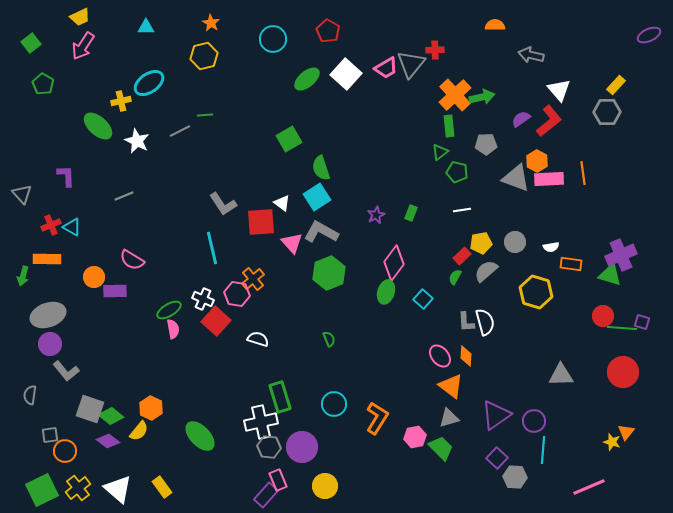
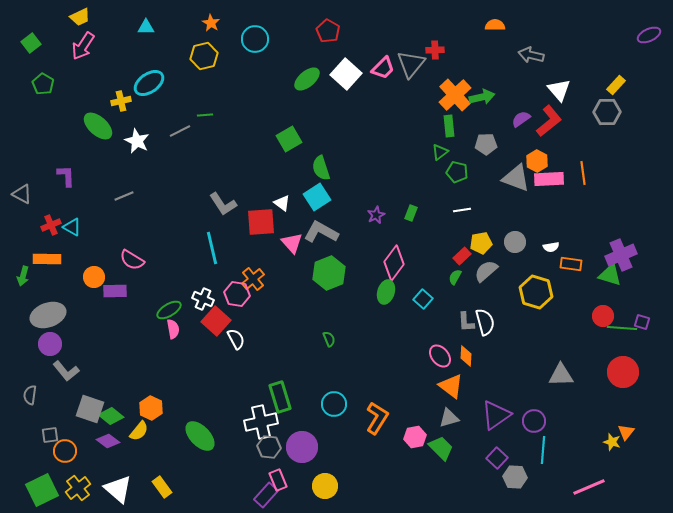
cyan circle at (273, 39): moved 18 px left
pink trapezoid at (386, 68): moved 3 px left; rotated 15 degrees counterclockwise
gray triangle at (22, 194): rotated 20 degrees counterclockwise
white semicircle at (258, 339): moved 22 px left; rotated 45 degrees clockwise
